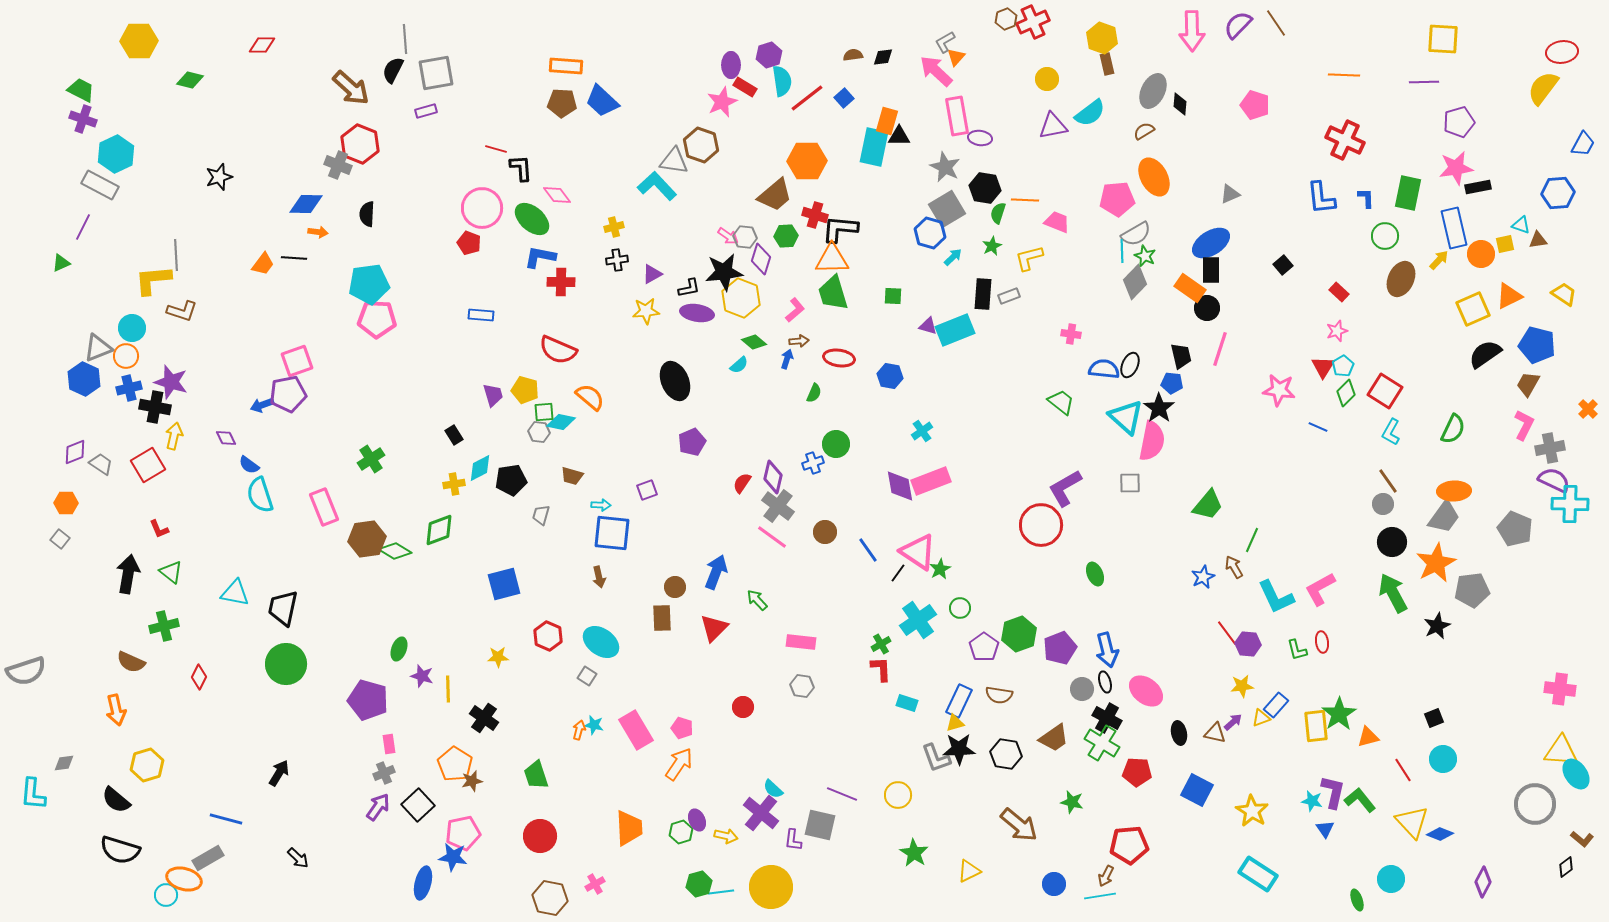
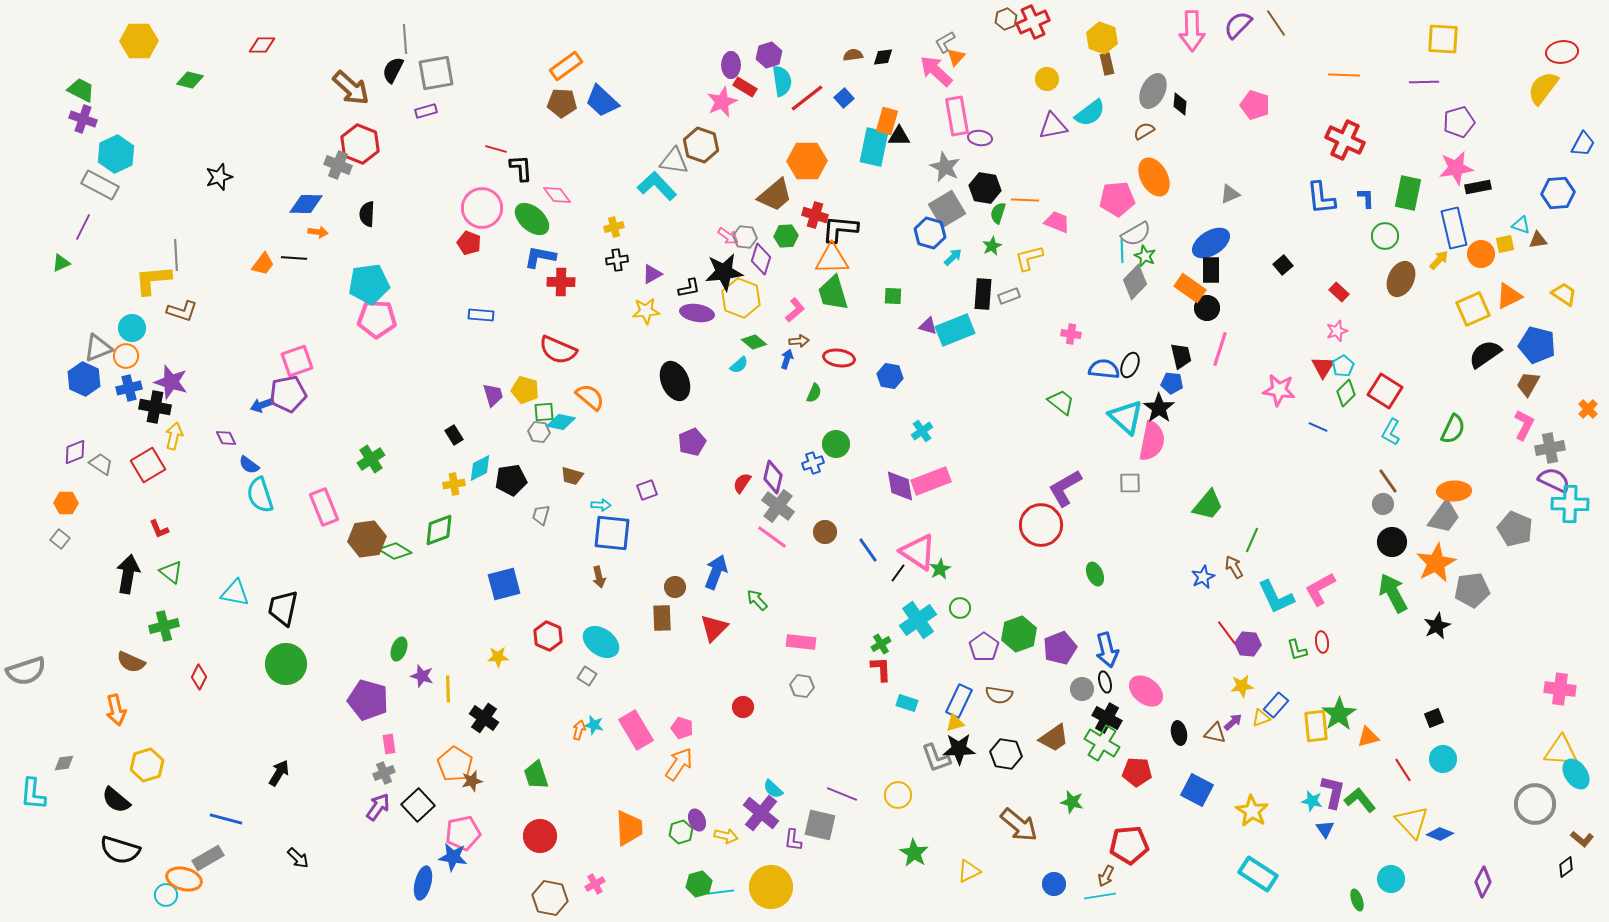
orange rectangle at (566, 66): rotated 40 degrees counterclockwise
